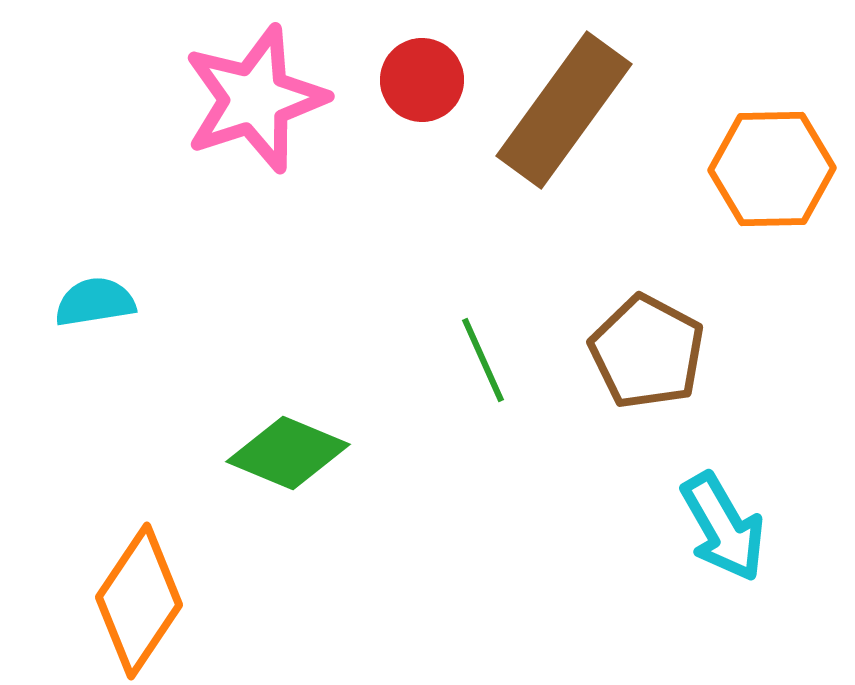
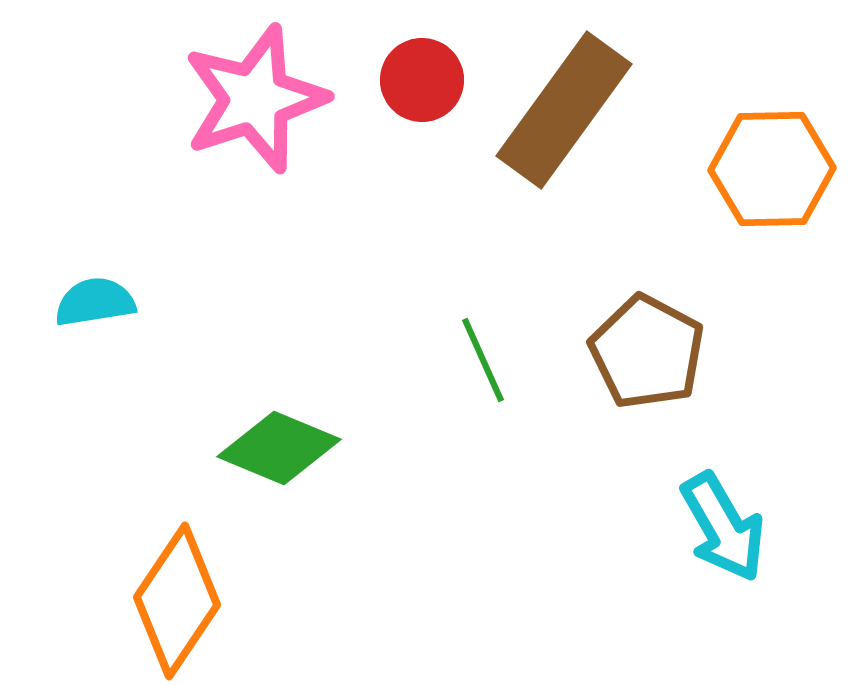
green diamond: moved 9 px left, 5 px up
orange diamond: moved 38 px right
